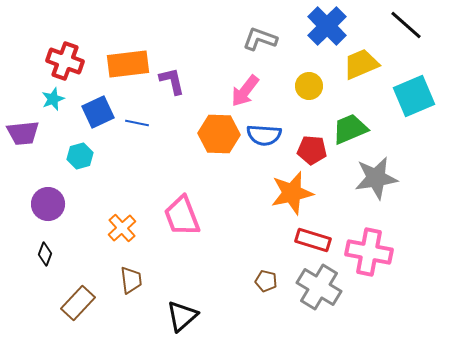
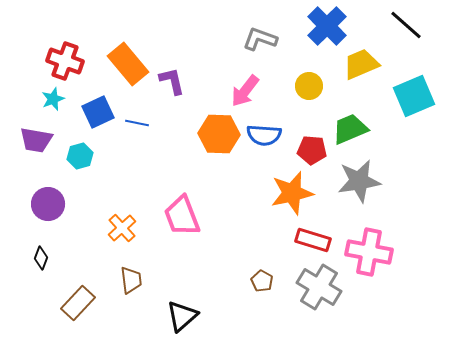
orange rectangle: rotated 57 degrees clockwise
purple trapezoid: moved 13 px right, 7 px down; rotated 16 degrees clockwise
gray star: moved 17 px left, 3 px down
black diamond: moved 4 px left, 4 px down
brown pentagon: moved 4 px left; rotated 15 degrees clockwise
